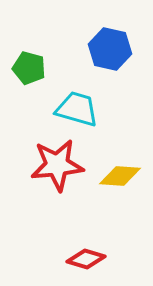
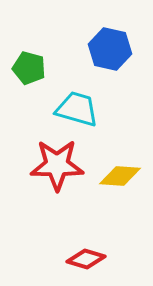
red star: rotated 6 degrees clockwise
